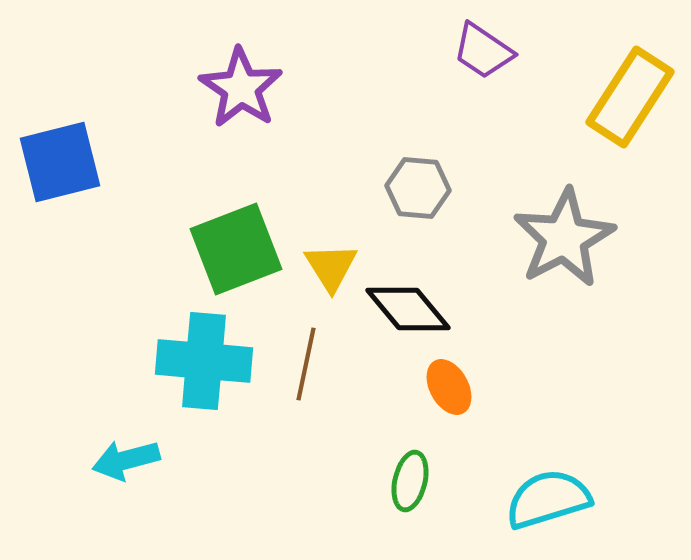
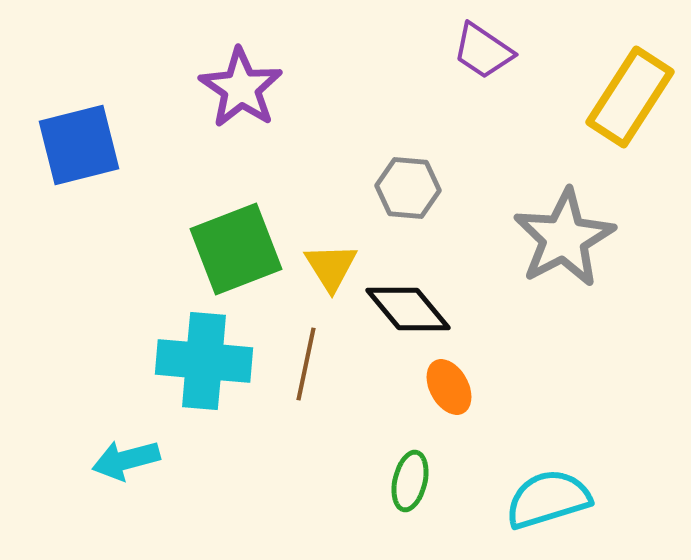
blue square: moved 19 px right, 17 px up
gray hexagon: moved 10 px left
